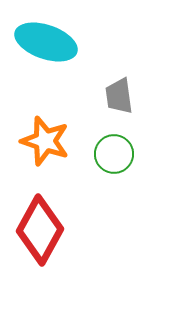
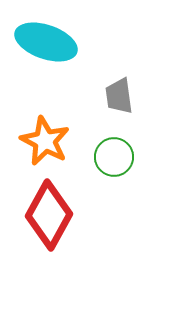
orange star: rotated 9 degrees clockwise
green circle: moved 3 px down
red diamond: moved 9 px right, 15 px up
